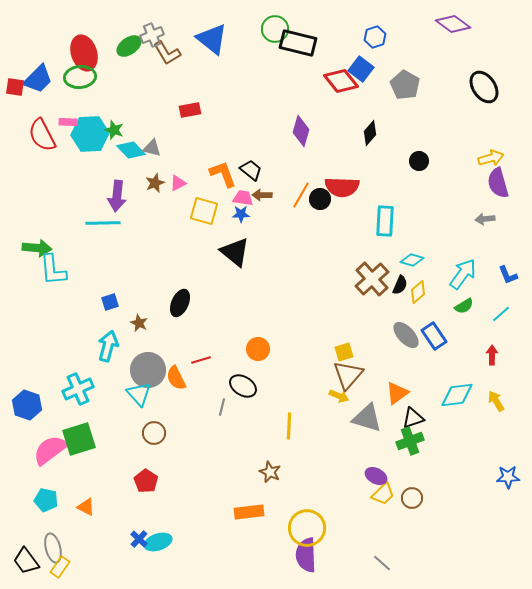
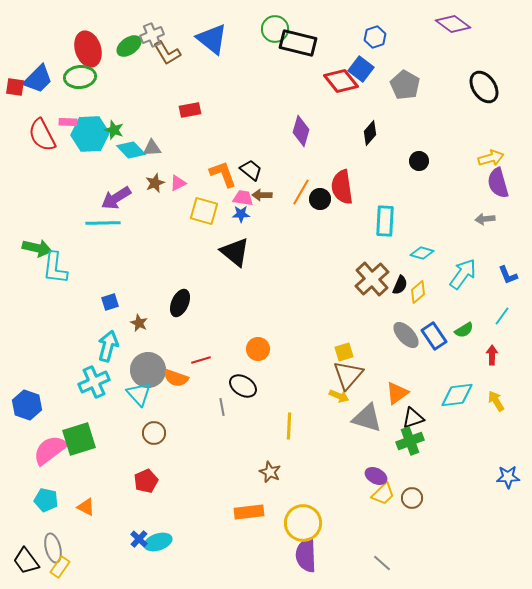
red ellipse at (84, 53): moved 4 px right, 4 px up
gray triangle at (152, 148): rotated 18 degrees counterclockwise
red semicircle at (342, 187): rotated 80 degrees clockwise
orange line at (301, 195): moved 3 px up
purple arrow at (117, 196): moved 1 px left, 2 px down; rotated 52 degrees clockwise
green arrow at (37, 248): rotated 8 degrees clockwise
cyan diamond at (412, 260): moved 10 px right, 7 px up
cyan L-shape at (53, 270): moved 2 px right, 2 px up; rotated 12 degrees clockwise
green semicircle at (464, 306): moved 24 px down
cyan line at (501, 314): moved 1 px right, 2 px down; rotated 12 degrees counterclockwise
orange semicircle at (176, 378): rotated 45 degrees counterclockwise
cyan cross at (78, 389): moved 16 px right, 7 px up
gray line at (222, 407): rotated 24 degrees counterclockwise
red pentagon at (146, 481): rotated 15 degrees clockwise
yellow circle at (307, 528): moved 4 px left, 5 px up
